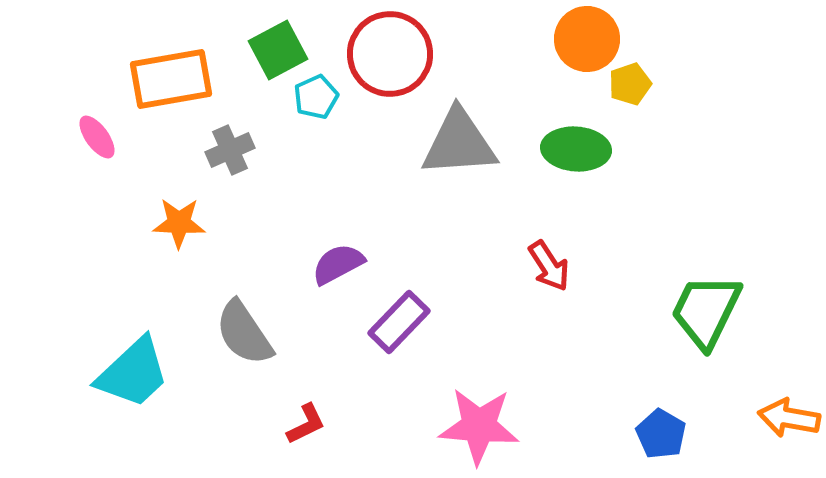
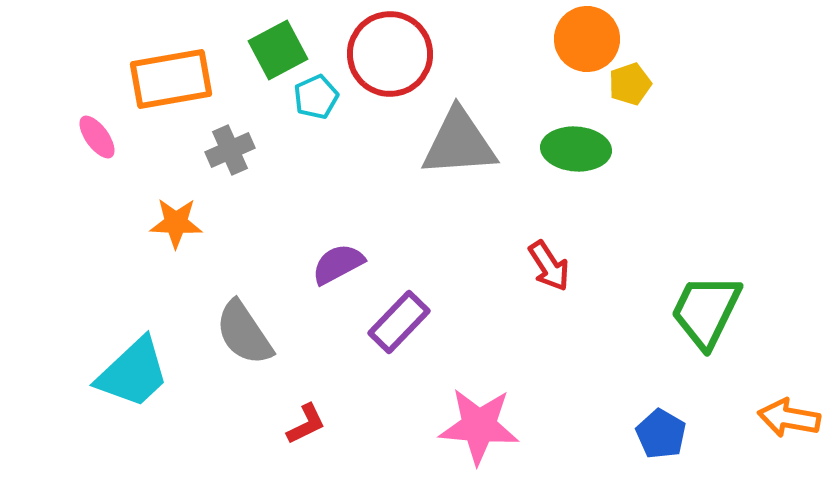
orange star: moved 3 px left
